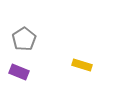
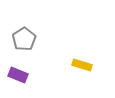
purple rectangle: moved 1 px left, 3 px down
